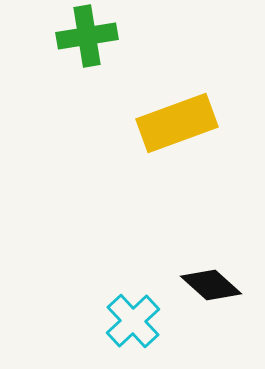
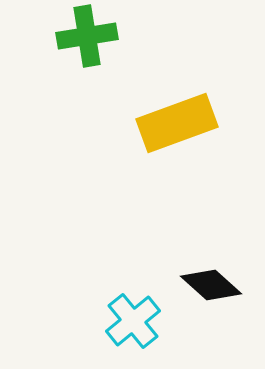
cyan cross: rotated 4 degrees clockwise
